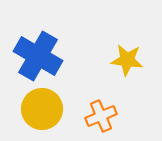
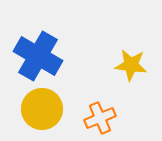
yellow star: moved 4 px right, 5 px down
orange cross: moved 1 px left, 2 px down
